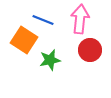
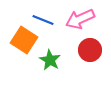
pink arrow: rotated 120 degrees counterclockwise
green star: rotated 30 degrees counterclockwise
